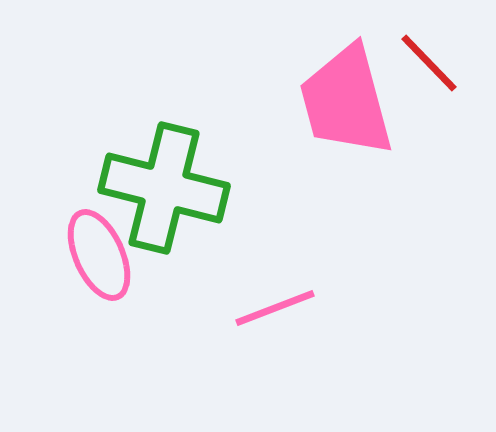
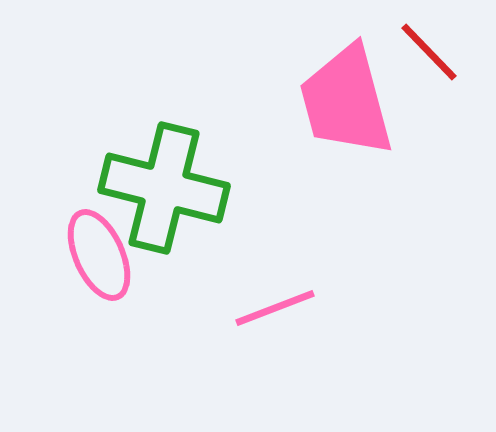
red line: moved 11 px up
